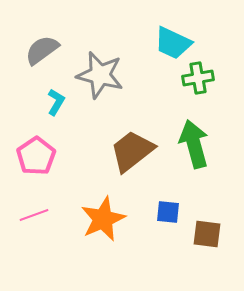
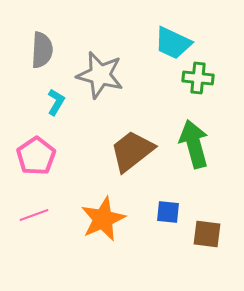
gray semicircle: rotated 129 degrees clockwise
green cross: rotated 16 degrees clockwise
